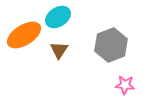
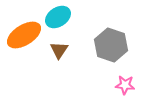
gray hexagon: rotated 20 degrees counterclockwise
